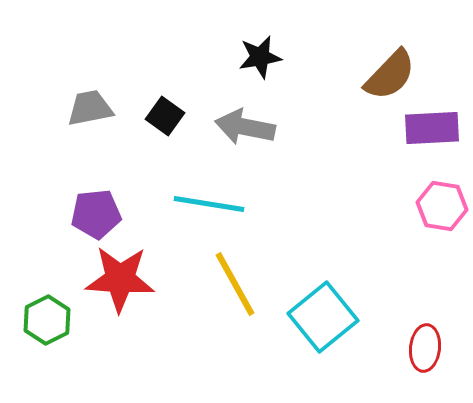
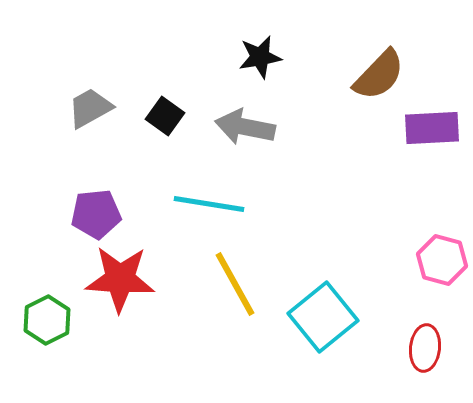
brown semicircle: moved 11 px left
gray trapezoid: rotated 18 degrees counterclockwise
pink hexagon: moved 54 px down; rotated 6 degrees clockwise
